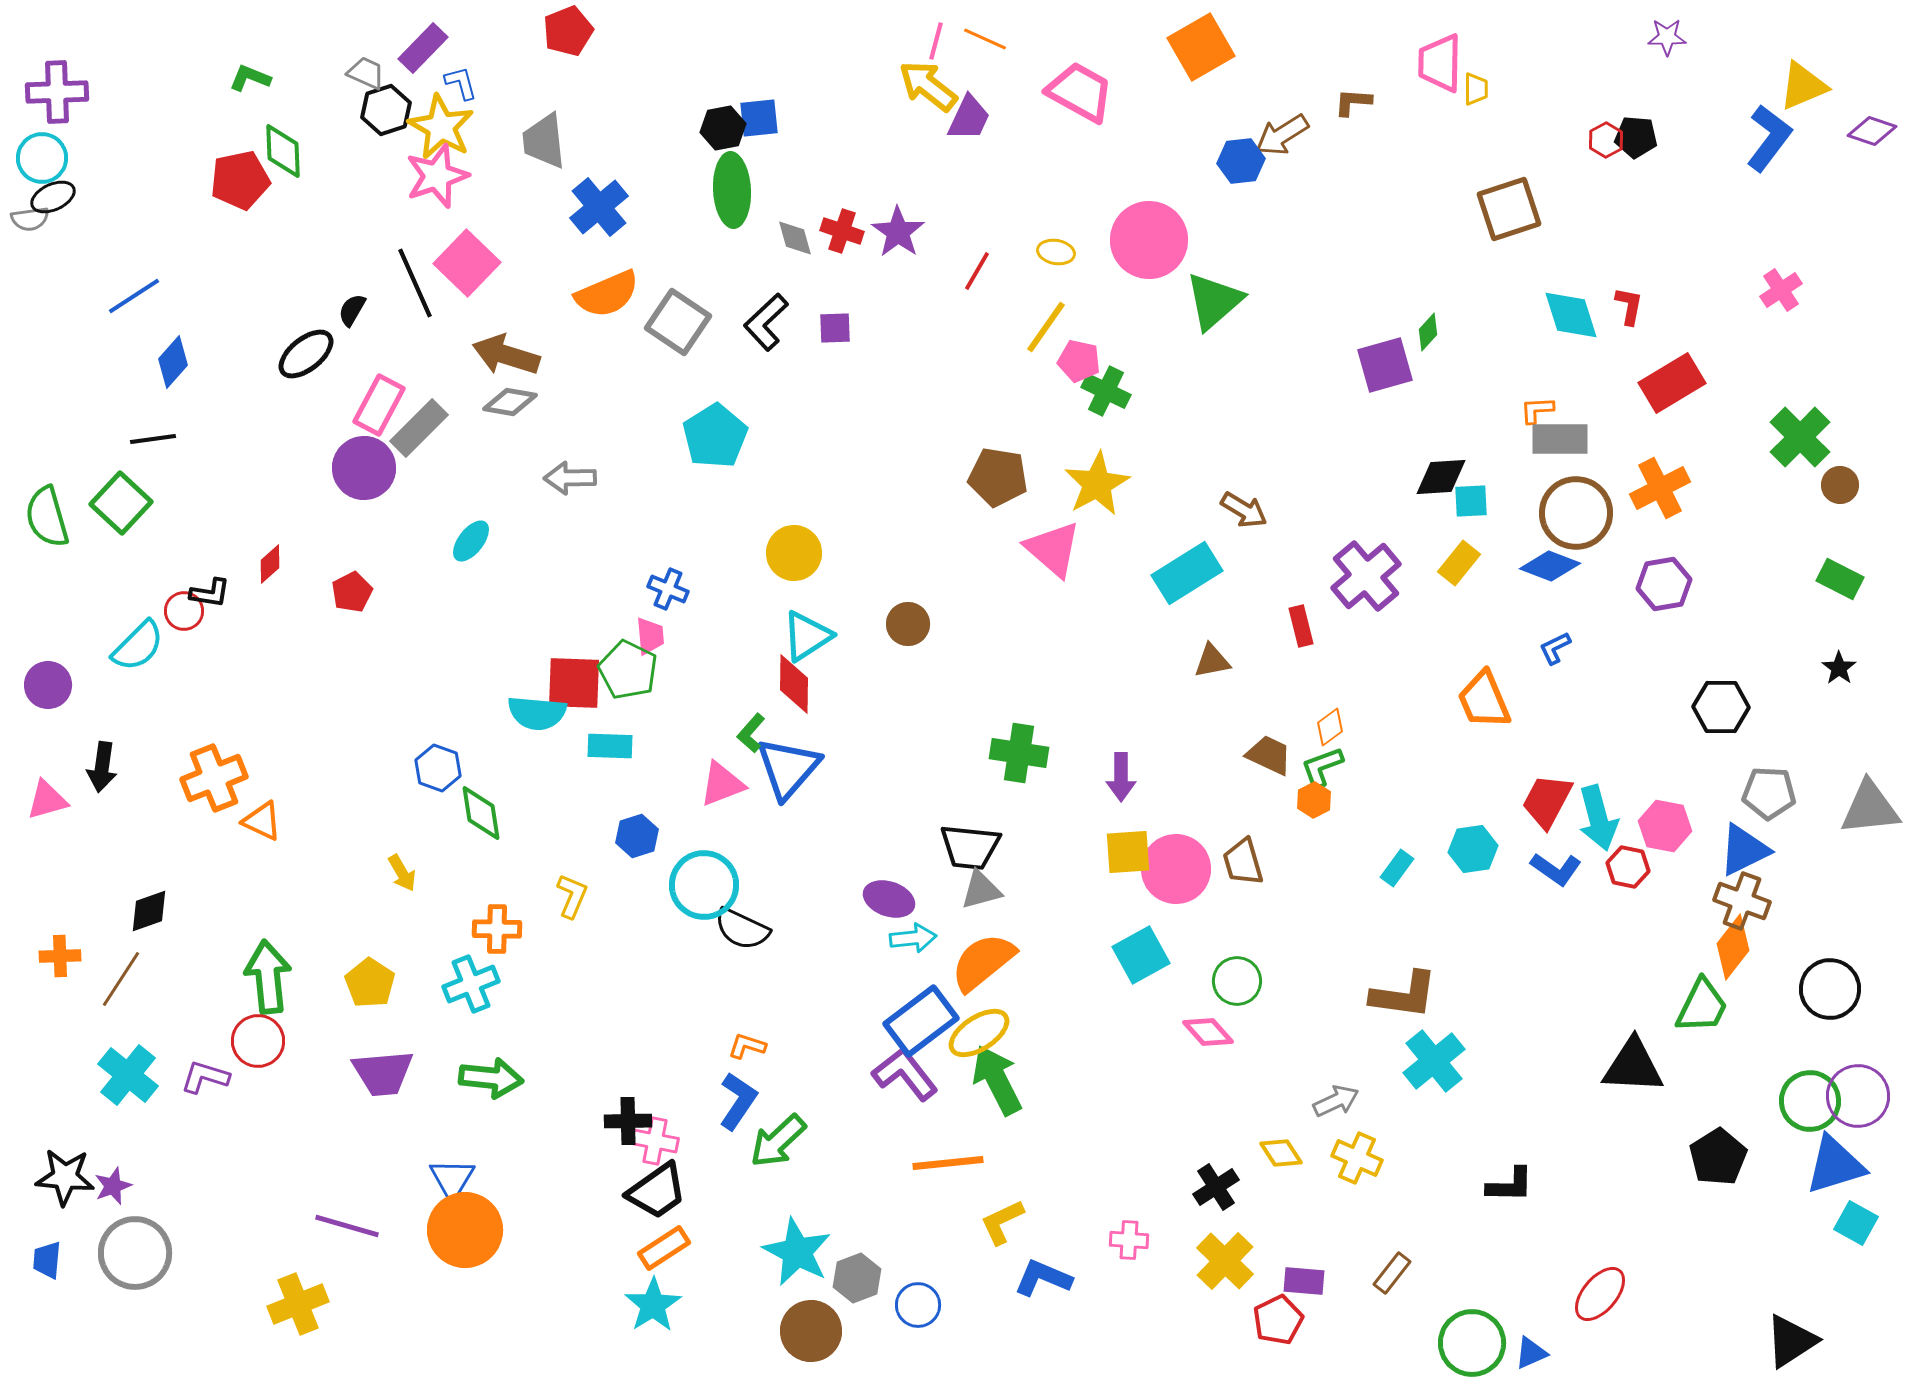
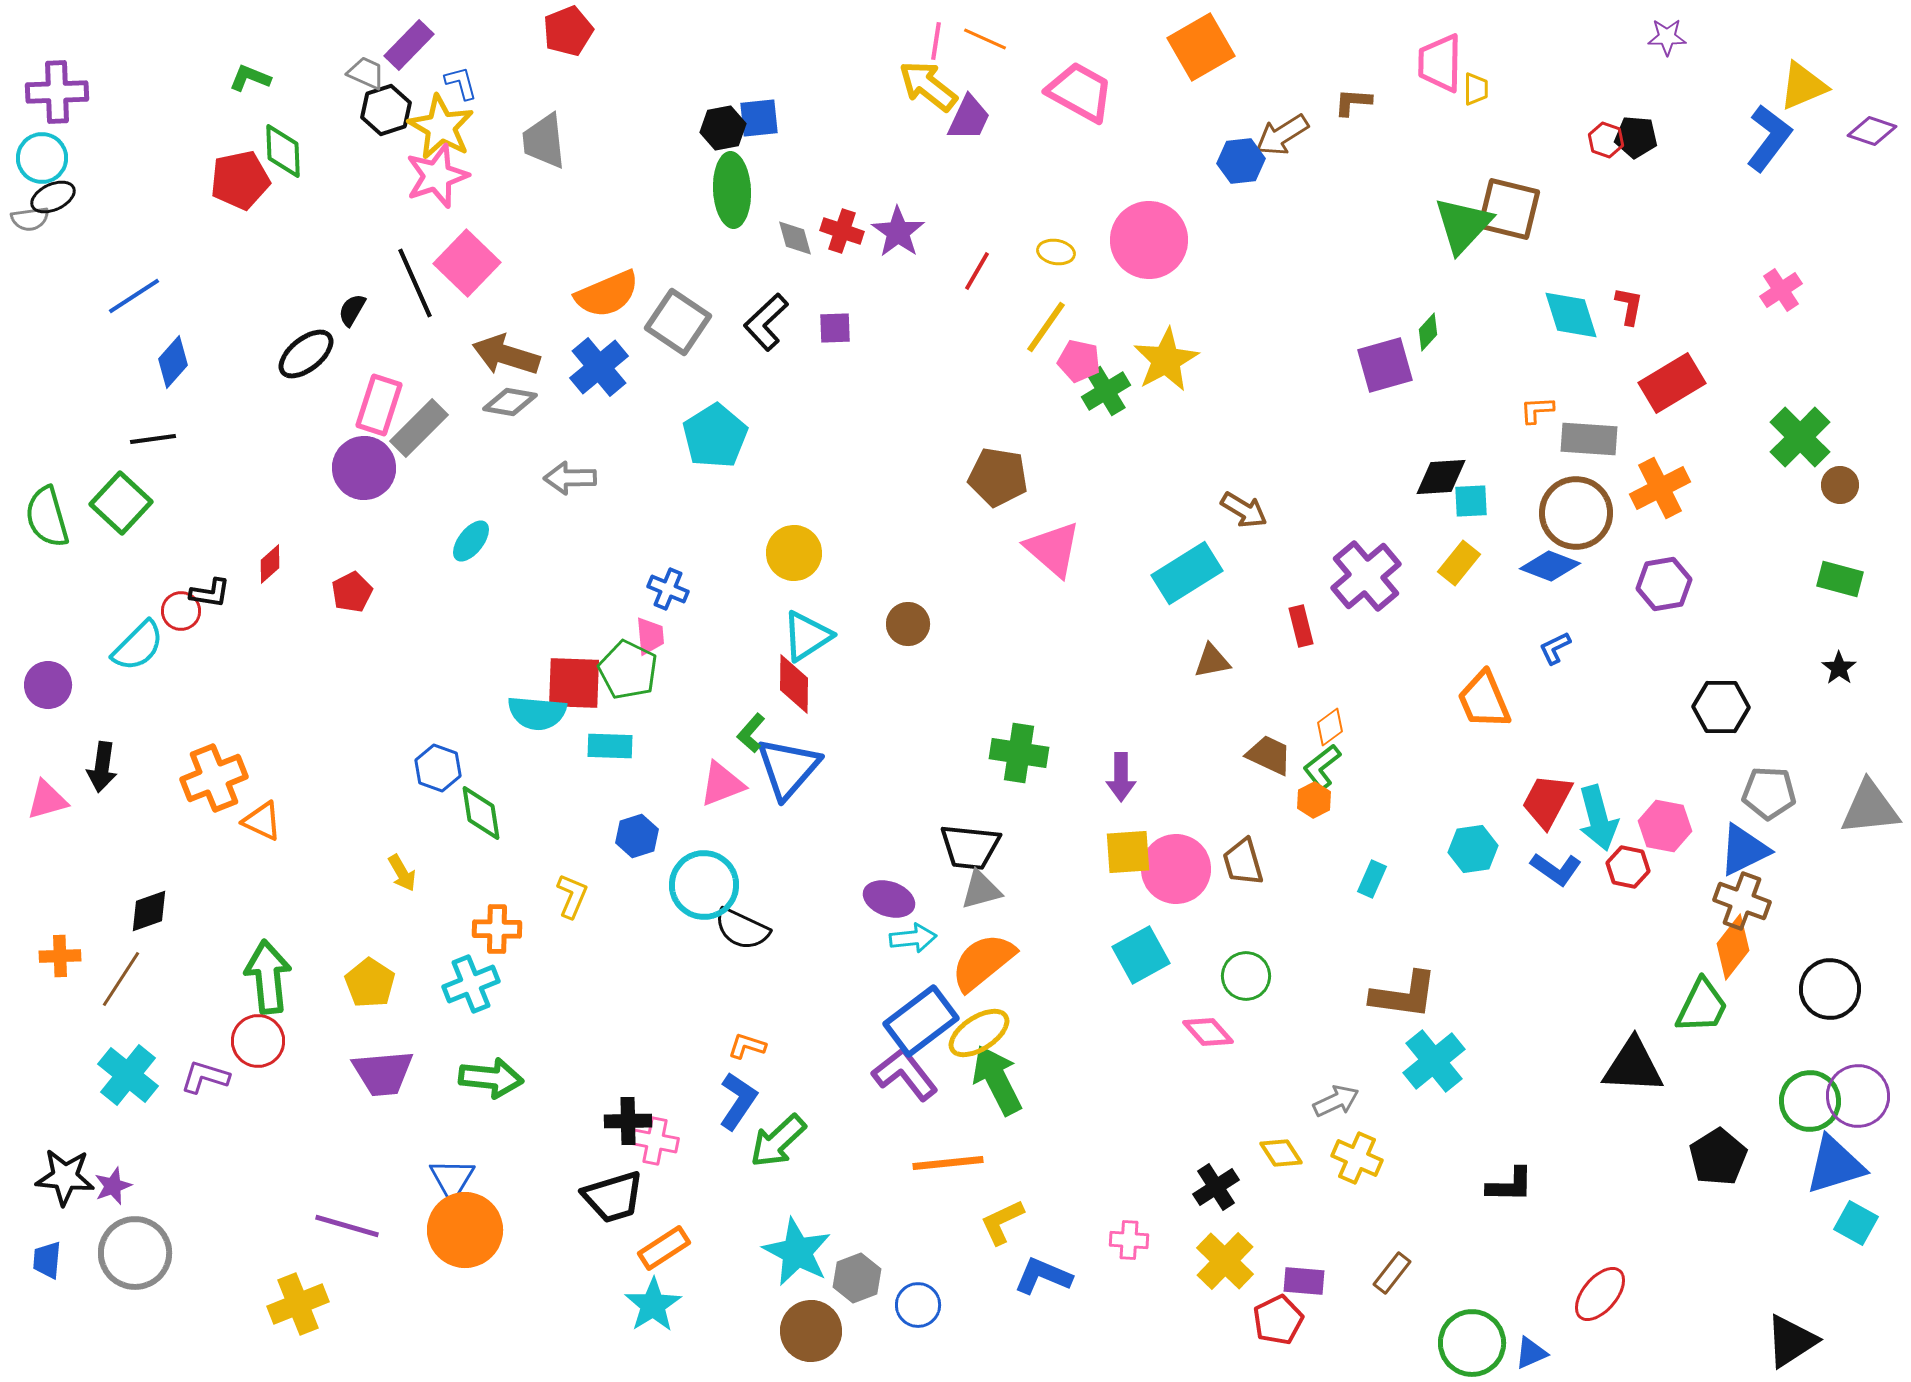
pink line at (936, 41): rotated 6 degrees counterclockwise
purple rectangle at (423, 48): moved 14 px left, 3 px up
red hexagon at (1606, 140): rotated 12 degrees counterclockwise
blue cross at (599, 207): moved 160 px down
brown square at (1509, 209): rotated 32 degrees clockwise
green triangle at (1214, 301): moved 249 px right, 76 px up; rotated 6 degrees counterclockwise
green cross at (1106, 391): rotated 33 degrees clockwise
pink rectangle at (379, 405): rotated 10 degrees counterclockwise
gray rectangle at (1560, 439): moved 29 px right; rotated 4 degrees clockwise
yellow star at (1097, 484): moved 69 px right, 124 px up
green rectangle at (1840, 579): rotated 12 degrees counterclockwise
red circle at (184, 611): moved 3 px left
green L-shape at (1322, 767): rotated 18 degrees counterclockwise
cyan rectangle at (1397, 868): moved 25 px left, 11 px down; rotated 12 degrees counterclockwise
green circle at (1237, 981): moved 9 px right, 5 px up
black trapezoid at (657, 1191): moved 44 px left, 6 px down; rotated 18 degrees clockwise
blue L-shape at (1043, 1278): moved 2 px up
